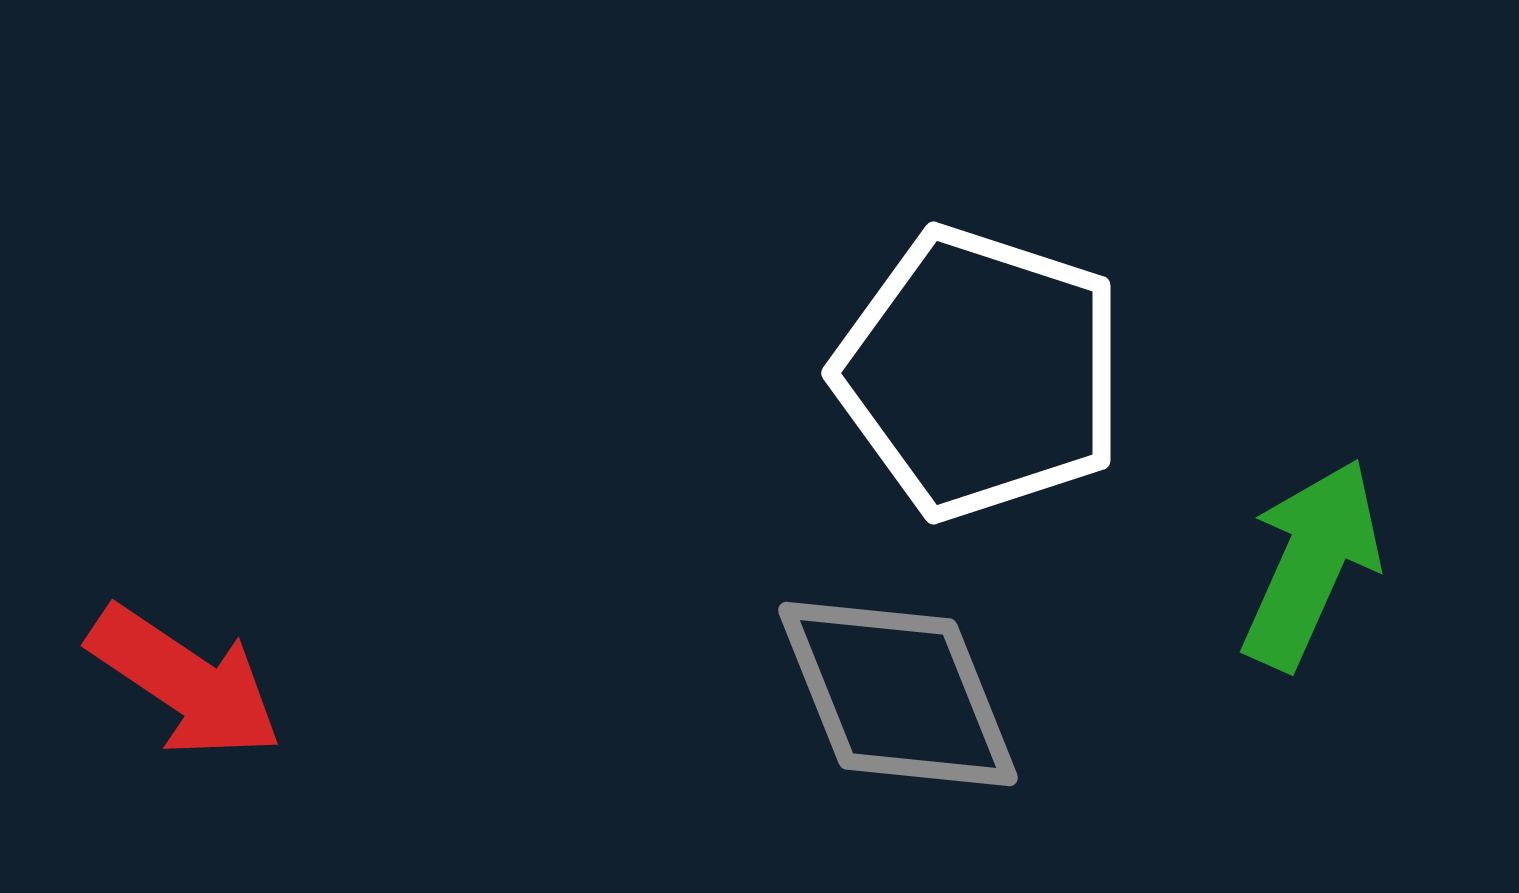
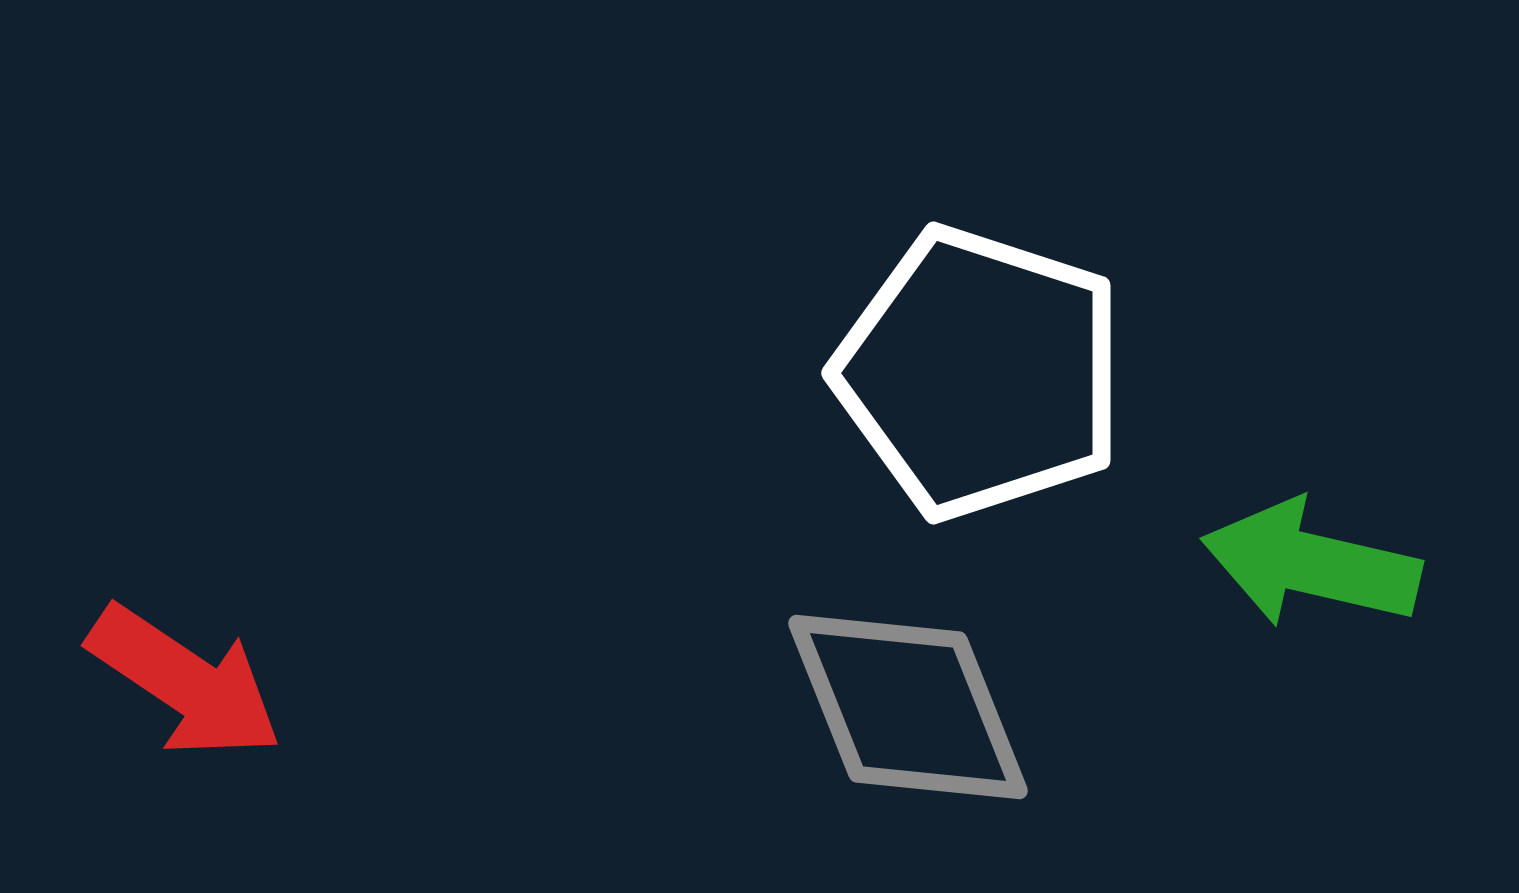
green arrow: rotated 101 degrees counterclockwise
gray diamond: moved 10 px right, 13 px down
